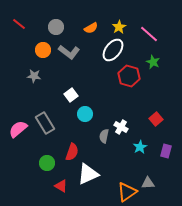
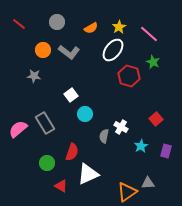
gray circle: moved 1 px right, 5 px up
cyan star: moved 1 px right, 1 px up
